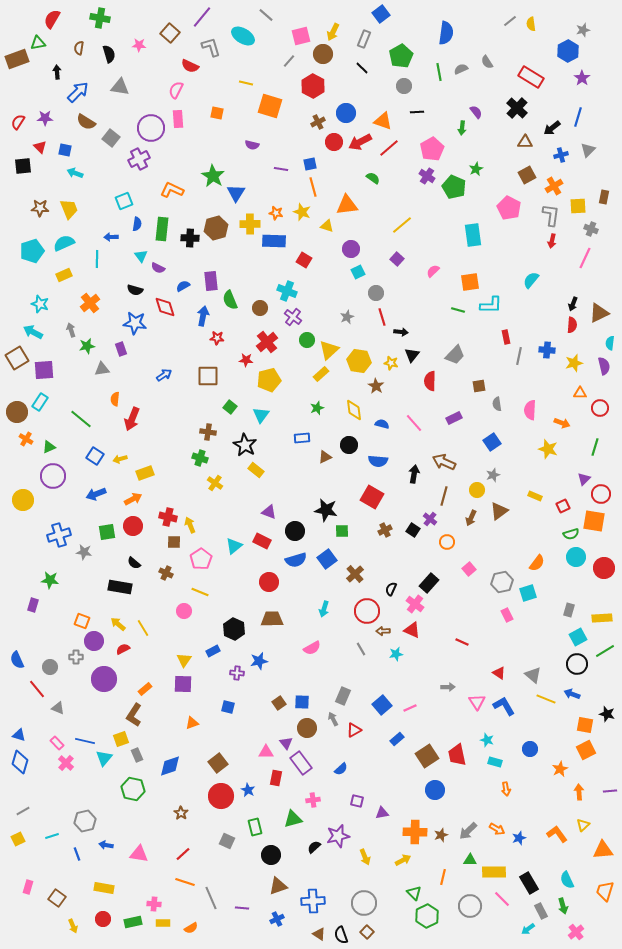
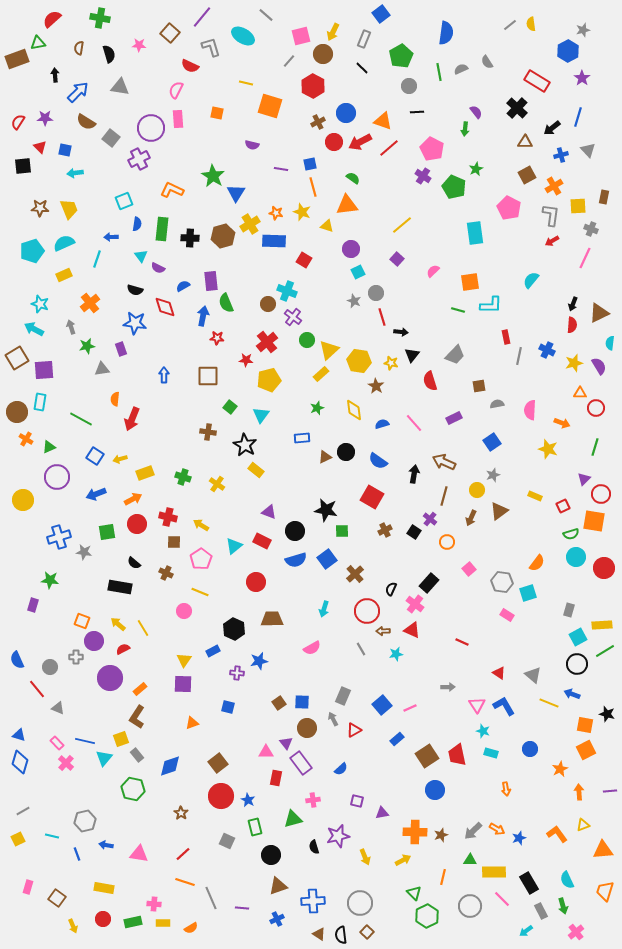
red semicircle at (52, 19): rotated 18 degrees clockwise
gray line at (510, 21): moved 4 px down
black arrow at (57, 72): moved 2 px left, 3 px down
red rectangle at (531, 77): moved 6 px right, 4 px down
gray circle at (404, 86): moved 5 px right
green arrow at (462, 128): moved 3 px right, 1 px down
pink pentagon at (432, 149): rotated 15 degrees counterclockwise
gray triangle at (588, 150): rotated 28 degrees counterclockwise
cyan arrow at (75, 173): rotated 28 degrees counterclockwise
purple cross at (427, 176): moved 4 px left
green semicircle at (373, 178): moved 20 px left
yellow cross at (250, 224): rotated 30 degrees counterclockwise
brown hexagon at (216, 228): moved 7 px right, 8 px down
cyan rectangle at (473, 235): moved 2 px right, 2 px up
red arrow at (552, 241): rotated 48 degrees clockwise
cyan line at (97, 259): rotated 18 degrees clockwise
green semicircle at (230, 300): moved 4 px left, 3 px down
brown circle at (260, 308): moved 8 px right, 4 px up
gray star at (347, 317): moved 7 px right, 16 px up; rotated 24 degrees counterclockwise
gray arrow at (71, 330): moved 3 px up
cyan arrow at (33, 332): moved 1 px right, 3 px up
blue cross at (547, 350): rotated 21 degrees clockwise
purple semicircle at (604, 366): moved 5 px left; rotated 18 degrees counterclockwise
blue arrow at (164, 375): rotated 56 degrees counterclockwise
red semicircle at (430, 381): rotated 18 degrees counterclockwise
cyan rectangle at (40, 402): rotated 24 degrees counterclockwise
gray semicircle at (497, 404): rotated 88 degrees clockwise
red circle at (600, 408): moved 4 px left
green line at (81, 419): rotated 10 degrees counterclockwise
blue semicircle at (382, 424): rotated 32 degrees counterclockwise
black circle at (349, 445): moved 3 px left, 7 px down
green cross at (200, 458): moved 17 px left, 19 px down
blue semicircle at (378, 461): rotated 30 degrees clockwise
purple circle at (53, 476): moved 4 px right, 1 px down
yellow cross at (215, 483): moved 2 px right, 1 px down
yellow arrow at (190, 525): moved 11 px right; rotated 35 degrees counterclockwise
red circle at (133, 526): moved 4 px right, 2 px up
black square at (413, 530): moved 1 px right, 2 px down
blue cross at (59, 535): moved 2 px down
red circle at (269, 582): moved 13 px left
gray hexagon at (502, 582): rotated 20 degrees clockwise
pink rectangle at (507, 615): rotated 32 degrees counterclockwise
yellow rectangle at (602, 618): moved 7 px down
purple circle at (104, 679): moved 6 px right, 1 px up
orange rectangle at (145, 689): moved 5 px left
yellow line at (546, 699): moved 3 px right, 4 px down
pink triangle at (477, 702): moved 3 px down
brown L-shape at (134, 715): moved 3 px right, 2 px down
cyan star at (487, 740): moved 4 px left, 9 px up
gray rectangle at (137, 755): rotated 16 degrees counterclockwise
cyan rectangle at (495, 762): moved 4 px left, 9 px up
blue star at (248, 790): moved 10 px down
yellow triangle at (583, 825): rotated 24 degrees clockwise
gray arrow at (468, 831): moved 5 px right
cyan line at (52, 836): rotated 32 degrees clockwise
black semicircle at (314, 847): rotated 64 degrees counterclockwise
gray circle at (364, 903): moved 4 px left
cyan arrow at (528, 929): moved 2 px left, 2 px down
black semicircle at (341, 935): rotated 12 degrees clockwise
